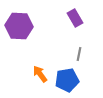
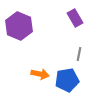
purple hexagon: rotated 20 degrees clockwise
orange arrow: rotated 138 degrees clockwise
